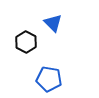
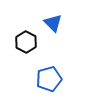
blue pentagon: rotated 25 degrees counterclockwise
